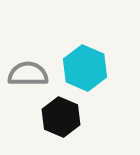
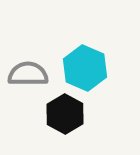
black hexagon: moved 4 px right, 3 px up; rotated 6 degrees clockwise
